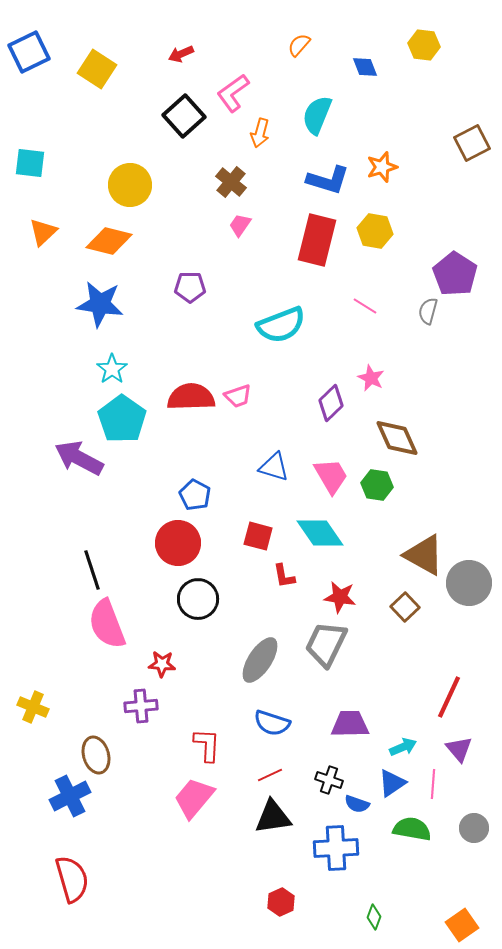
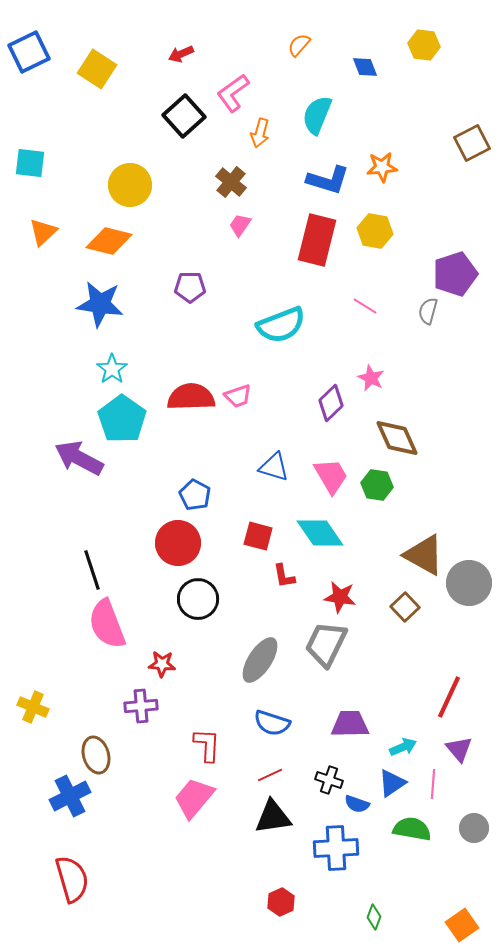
orange star at (382, 167): rotated 12 degrees clockwise
purple pentagon at (455, 274): rotated 21 degrees clockwise
